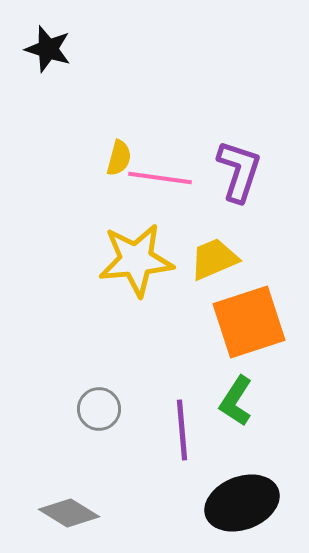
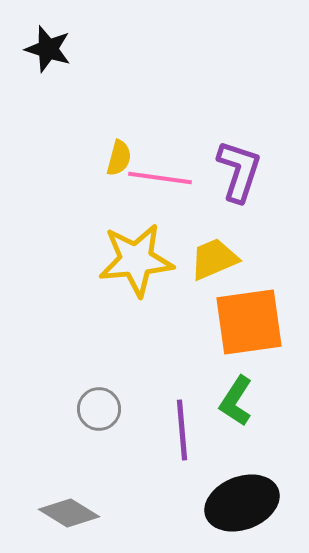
orange square: rotated 10 degrees clockwise
